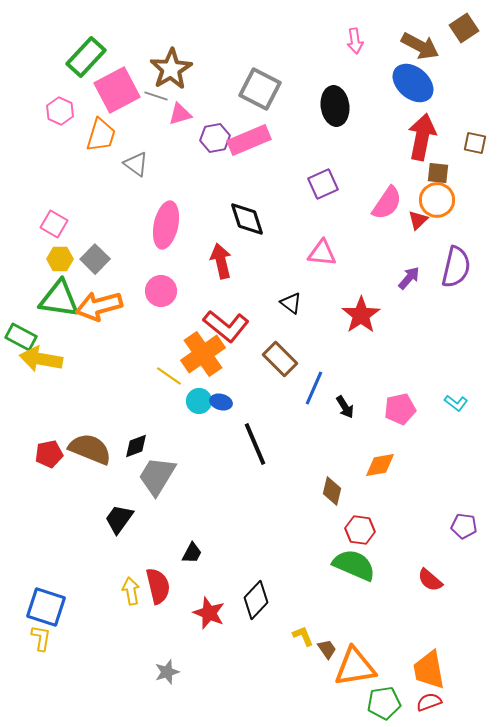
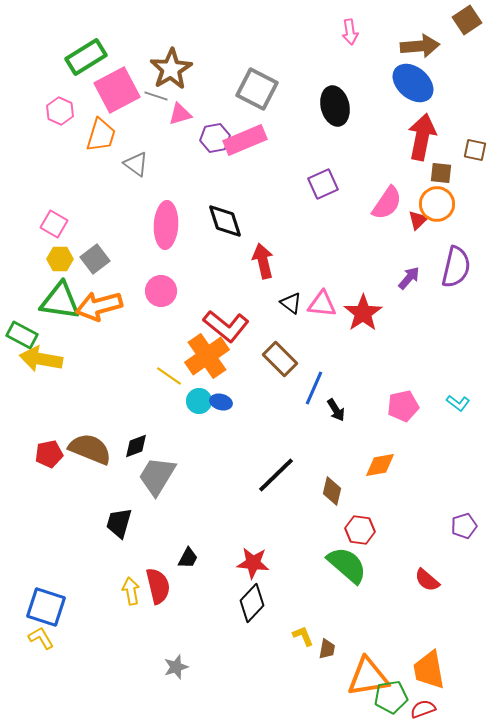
brown square at (464, 28): moved 3 px right, 8 px up
pink arrow at (355, 41): moved 5 px left, 9 px up
brown arrow at (420, 46): rotated 33 degrees counterclockwise
green rectangle at (86, 57): rotated 15 degrees clockwise
gray square at (260, 89): moved 3 px left
black ellipse at (335, 106): rotated 6 degrees counterclockwise
pink rectangle at (249, 140): moved 4 px left
brown square at (475, 143): moved 7 px down
brown square at (438, 173): moved 3 px right
orange circle at (437, 200): moved 4 px down
black diamond at (247, 219): moved 22 px left, 2 px down
pink ellipse at (166, 225): rotated 9 degrees counterclockwise
pink triangle at (322, 253): moved 51 px down
gray square at (95, 259): rotated 8 degrees clockwise
red arrow at (221, 261): moved 42 px right
green triangle at (59, 299): moved 1 px right, 2 px down
red star at (361, 315): moved 2 px right, 2 px up
green rectangle at (21, 337): moved 1 px right, 2 px up
orange cross at (203, 354): moved 4 px right, 2 px down
cyan L-shape at (456, 403): moved 2 px right
black arrow at (345, 407): moved 9 px left, 3 px down
pink pentagon at (400, 409): moved 3 px right, 3 px up
black line at (255, 444): moved 21 px right, 31 px down; rotated 69 degrees clockwise
black trapezoid at (119, 519): moved 4 px down; rotated 20 degrees counterclockwise
purple pentagon at (464, 526): rotated 25 degrees counterclockwise
black trapezoid at (192, 553): moved 4 px left, 5 px down
green semicircle at (354, 565): moved 7 px left; rotated 18 degrees clockwise
red semicircle at (430, 580): moved 3 px left
black diamond at (256, 600): moved 4 px left, 3 px down
red star at (209, 613): moved 44 px right, 50 px up; rotated 16 degrees counterclockwise
yellow L-shape at (41, 638): rotated 40 degrees counterclockwise
brown trapezoid at (327, 649): rotated 45 degrees clockwise
orange triangle at (355, 667): moved 13 px right, 10 px down
gray star at (167, 672): moved 9 px right, 5 px up
red semicircle at (429, 702): moved 6 px left, 7 px down
green pentagon at (384, 703): moved 7 px right, 6 px up
